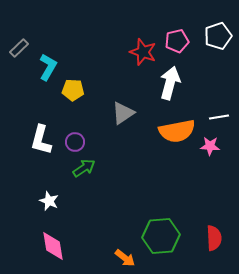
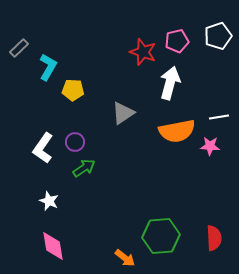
white L-shape: moved 2 px right, 8 px down; rotated 20 degrees clockwise
